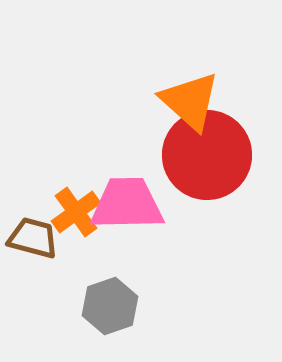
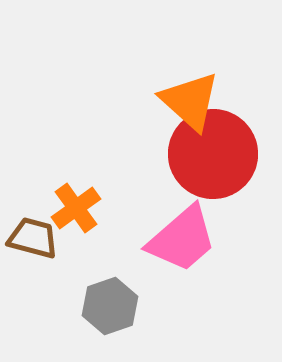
red circle: moved 6 px right, 1 px up
pink trapezoid: moved 55 px right, 35 px down; rotated 140 degrees clockwise
orange cross: moved 4 px up
